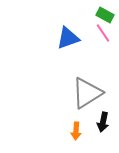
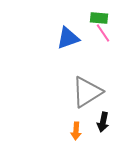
green rectangle: moved 6 px left, 3 px down; rotated 24 degrees counterclockwise
gray triangle: moved 1 px up
